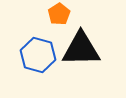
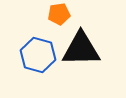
orange pentagon: rotated 25 degrees clockwise
